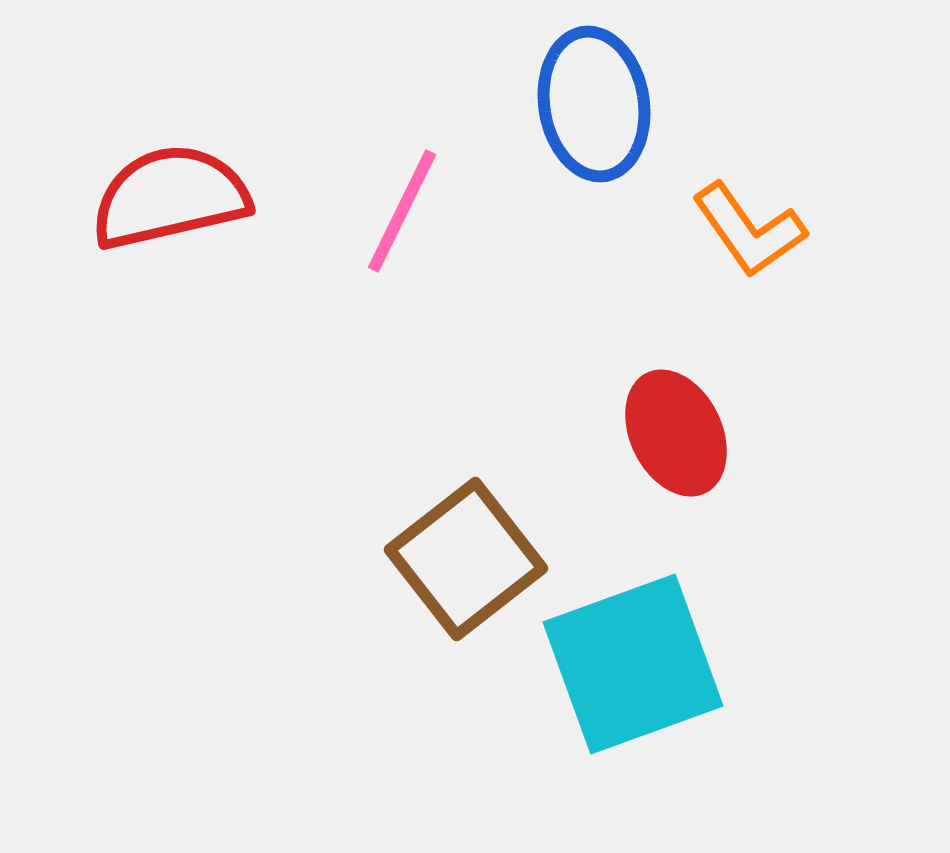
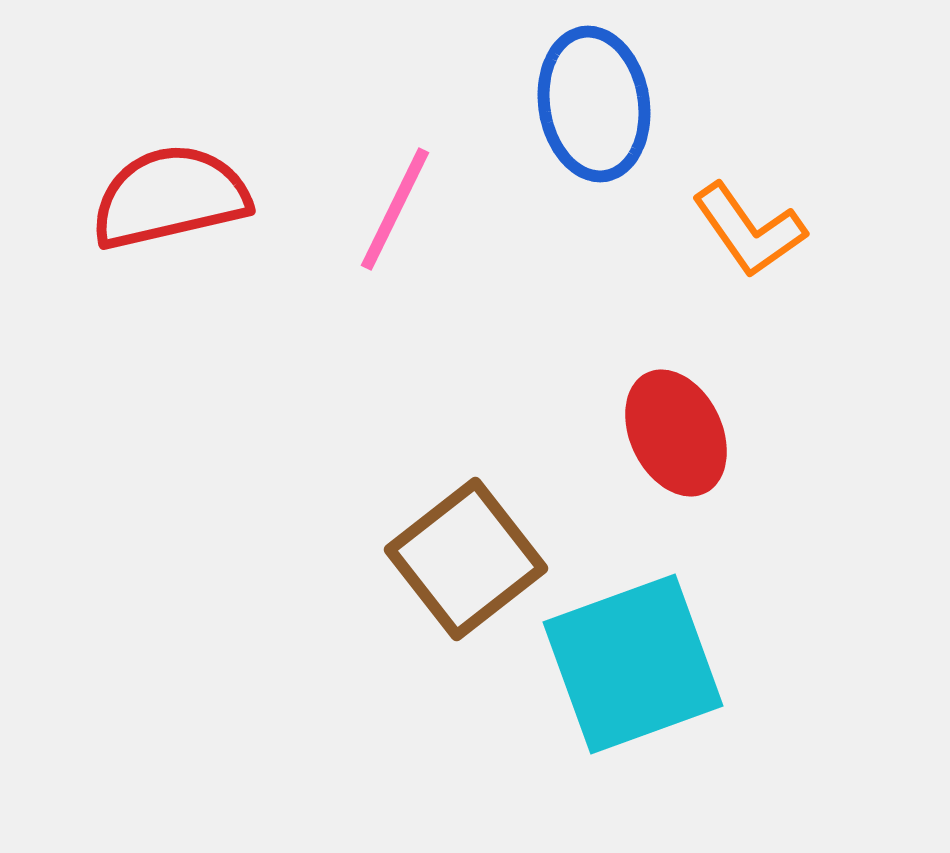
pink line: moved 7 px left, 2 px up
